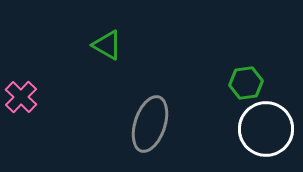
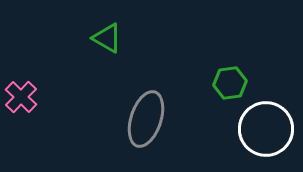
green triangle: moved 7 px up
green hexagon: moved 16 px left
gray ellipse: moved 4 px left, 5 px up
